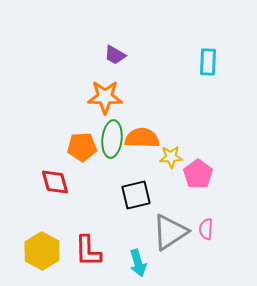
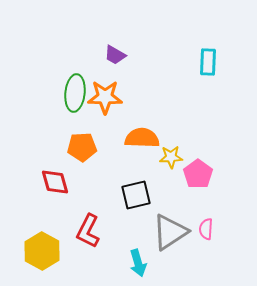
green ellipse: moved 37 px left, 46 px up
red L-shape: moved 20 px up; rotated 28 degrees clockwise
